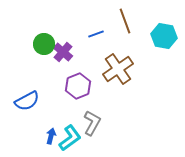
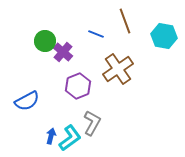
blue line: rotated 42 degrees clockwise
green circle: moved 1 px right, 3 px up
